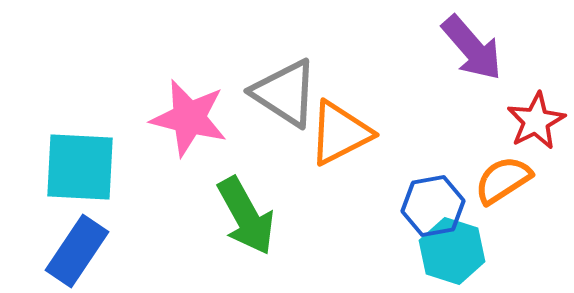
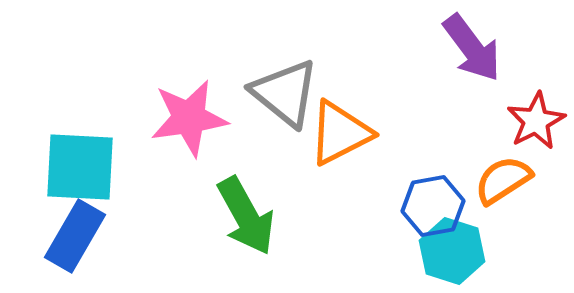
purple arrow: rotated 4 degrees clockwise
gray triangle: rotated 6 degrees clockwise
pink star: rotated 22 degrees counterclockwise
blue rectangle: moved 2 px left, 15 px up; rotated 4 degrees counterclockwise
